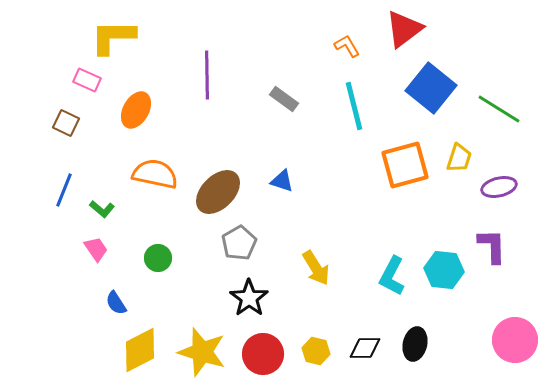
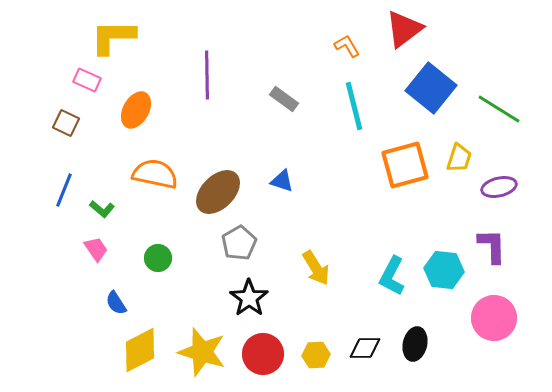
pink circle: moved 21 px left, 22 px up
yellow hexagon: moved 4 px down; rotated 16 degrees counterclockwise
